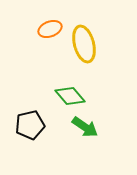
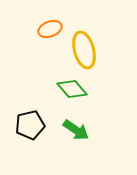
yellow ellipse: moved 6 px down
green diamond: moved 2 px right, 7 px up
green arrow: moved 9 px left, 3 px down
